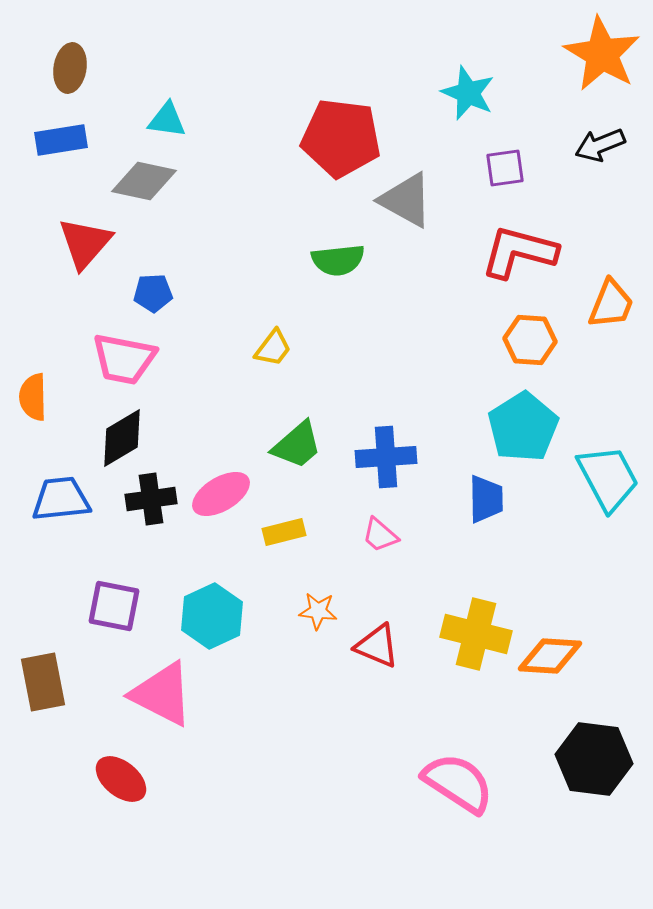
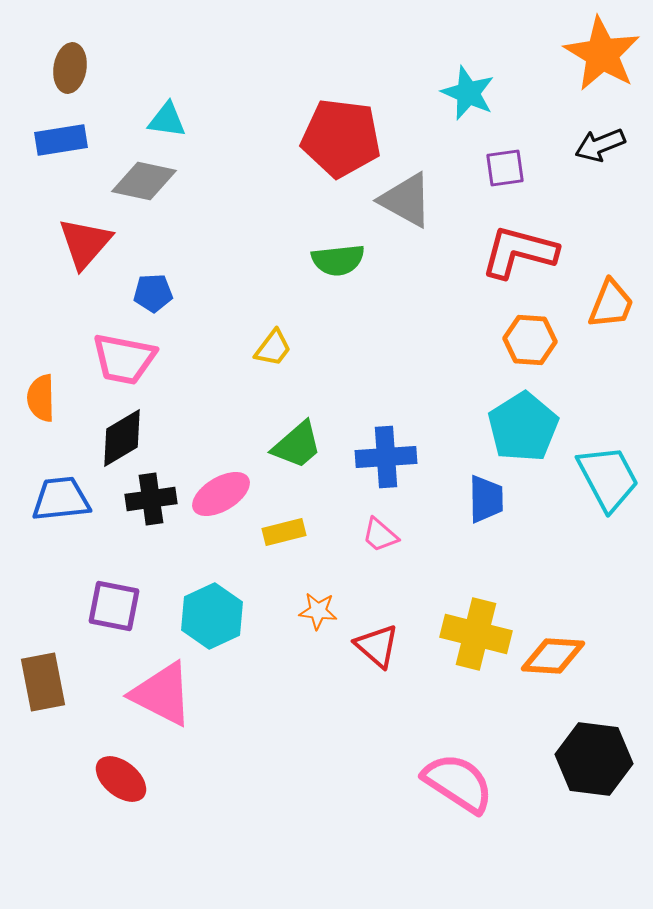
orange semicircle at (33, 397): moved 8 px right, 1 px down
red triangle at (377, 646): rotated 18 degrees clockwise
orange diamond at (550, 656): moved 3 px right
